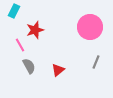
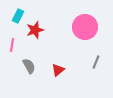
cyan rectangle: moved 4 px right, 5 px down
pink circle: moved 5 px left
pink line: moved 8 px left; rotated 40 degrees clockwise
